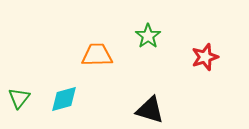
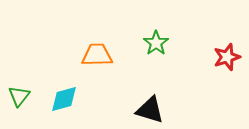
green star: moved 8 px right, 7 px down
red star: moved 22 px right
green triangle: moved 2 px up
